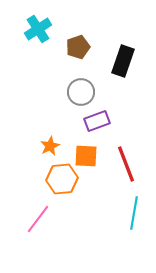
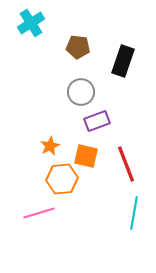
cyan cross: moved 7 px left, 6 px up
brown pentagon: rotated 25 degrees clockwise
orange square: rotated 10 degrees clockwise
pink line: moved 1 px right, 6 px up; rotated 36 degrees clockwise
